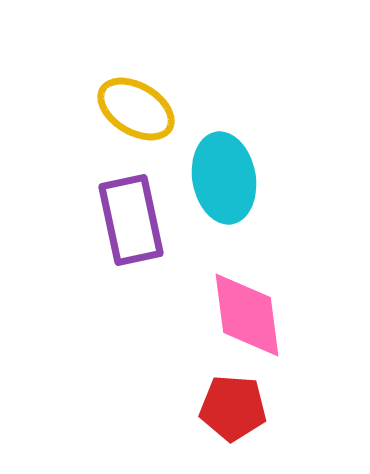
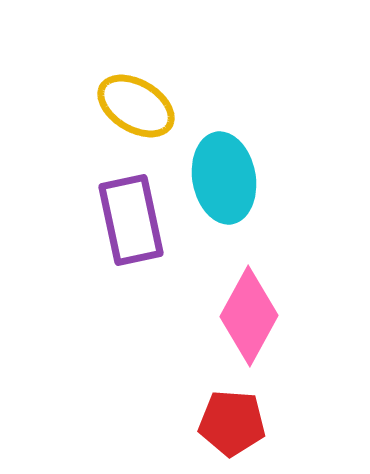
yellow ellipse: moved 3 px up
pink diamond: moved 2 px right, 1 px down; rotated 36 degrees clockwise
red pentagon: moved 1 px left, 15 px down
